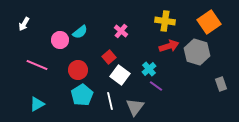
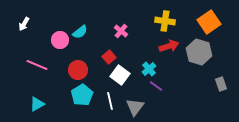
gray hexagon: moved 2 px right
